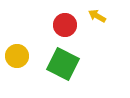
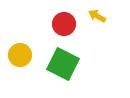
red circle: moved 1 px left, 1 px up
yellow circle: moved 3 px right, 1 px up
